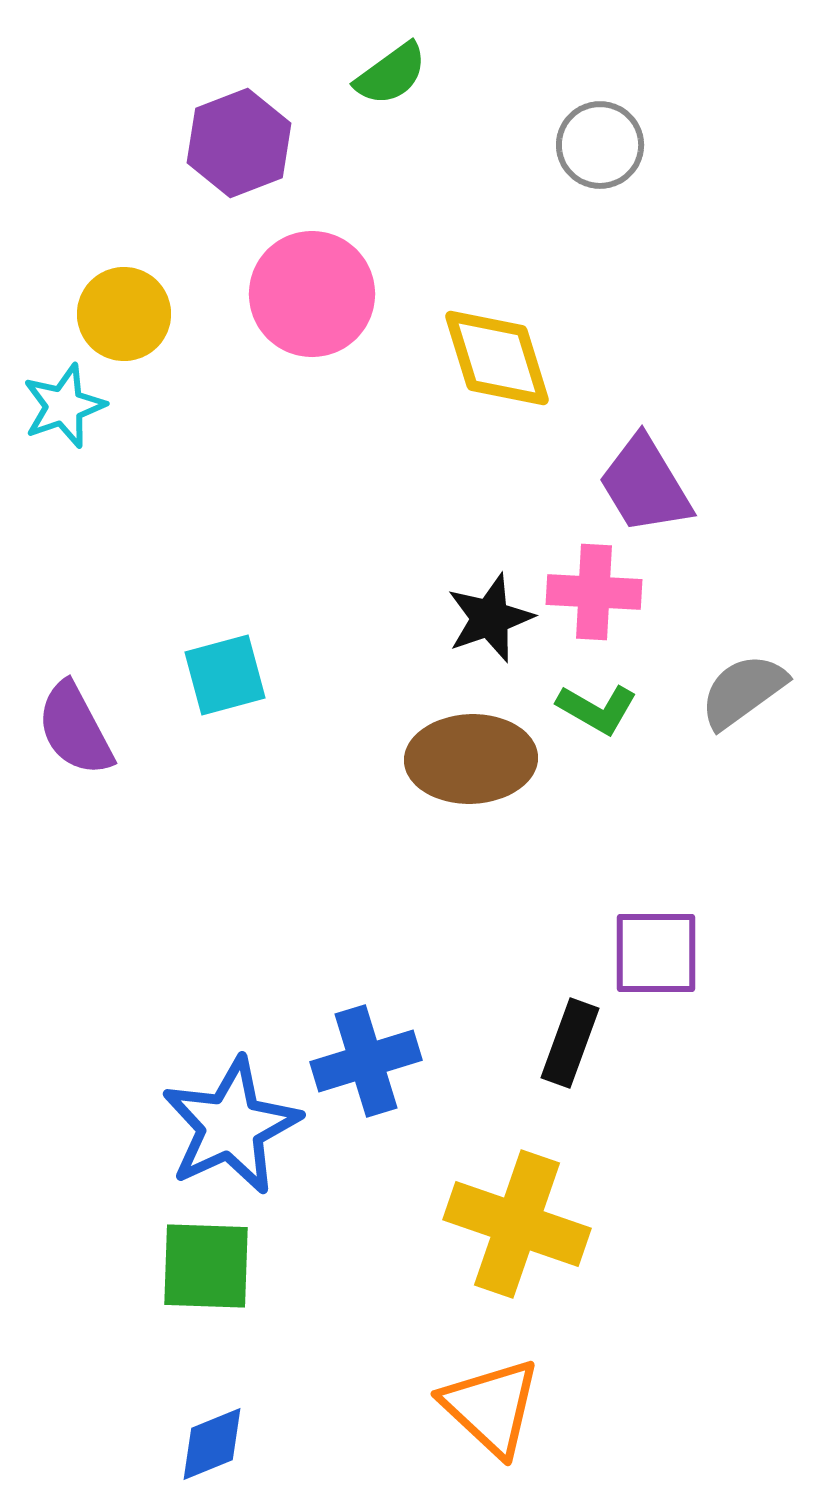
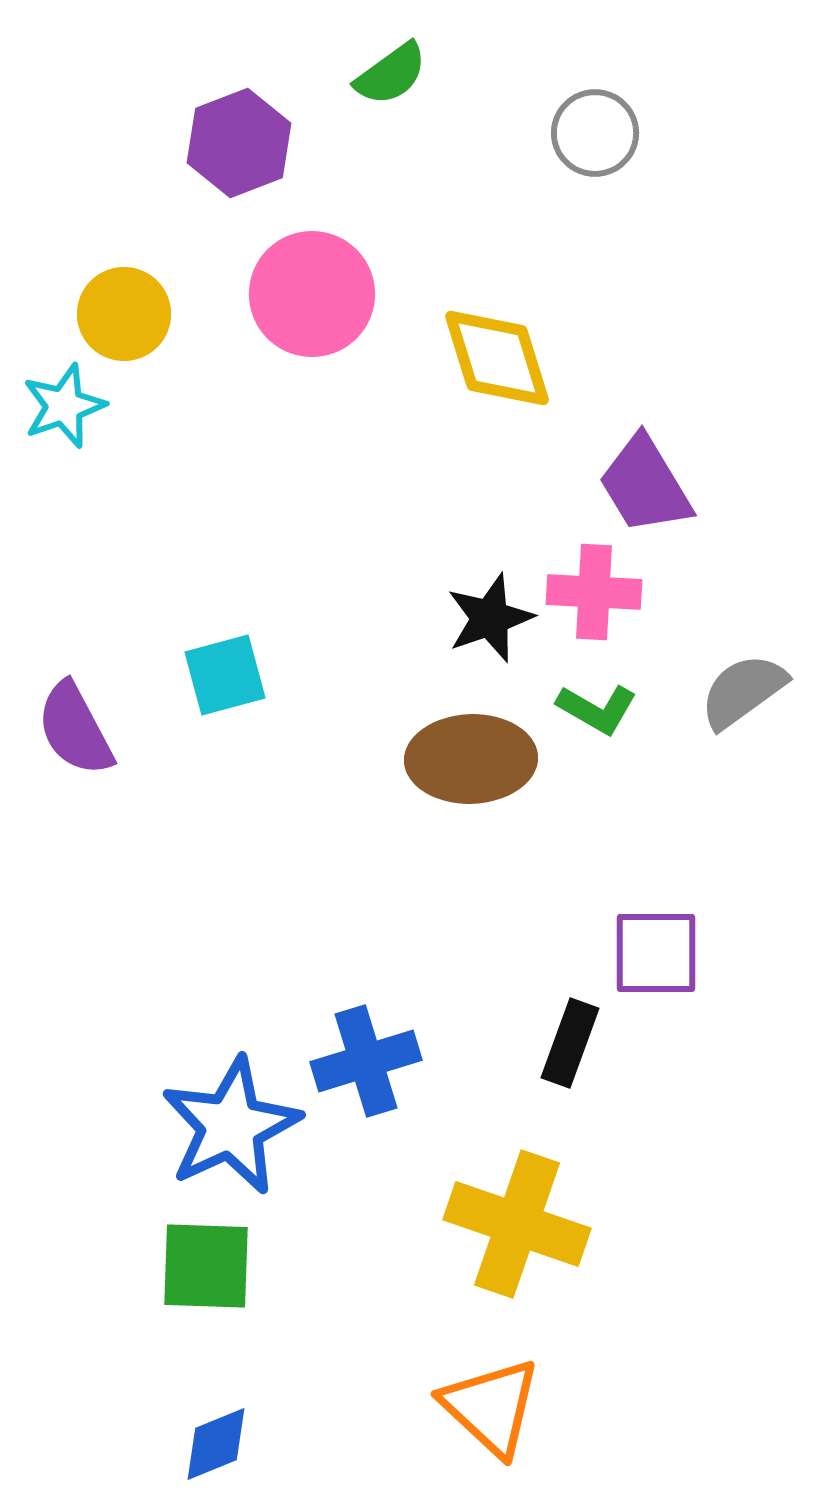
gray circle: moved 5 px left, 12 px up
blue diamond: moved 4 px right
